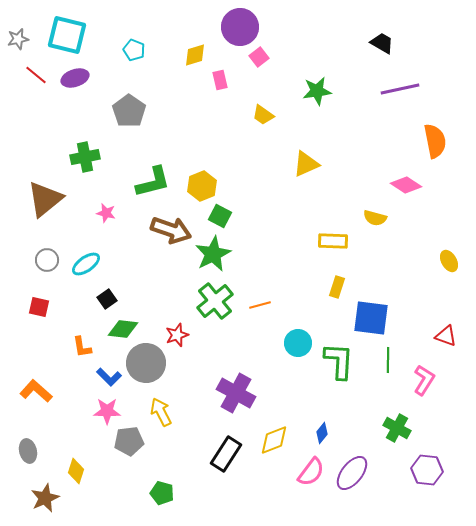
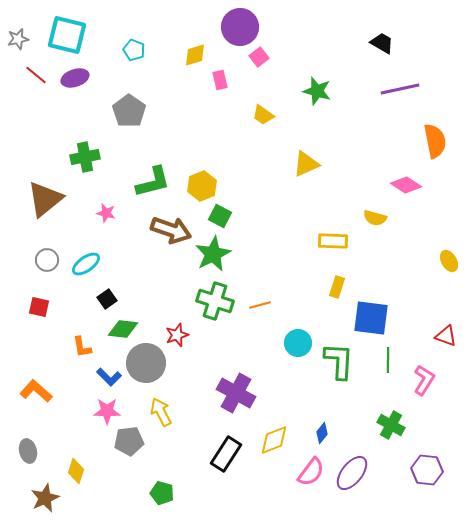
green star at (317, 91): rotated 24 degrees clockwise
green cross at (215, 301): rotated 33 degrees counterclockwise
green cross at (397, 428): moved 6 px left, 3 px up
